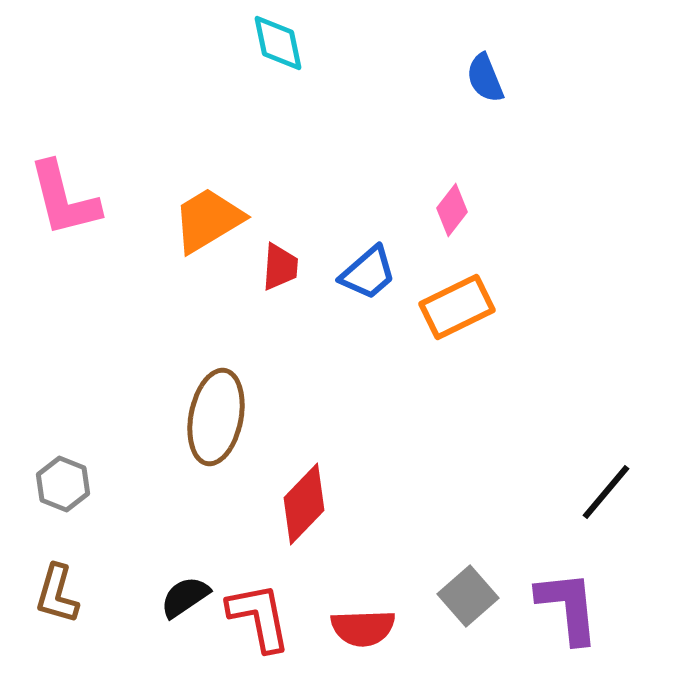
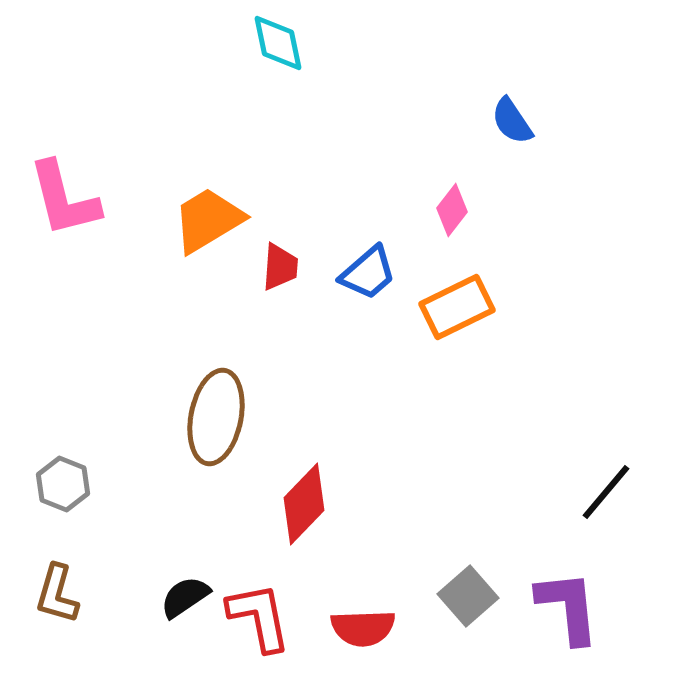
blue semicircle: moved 27 px right, 43 px down; rotated 12 degrees counterclockwise
